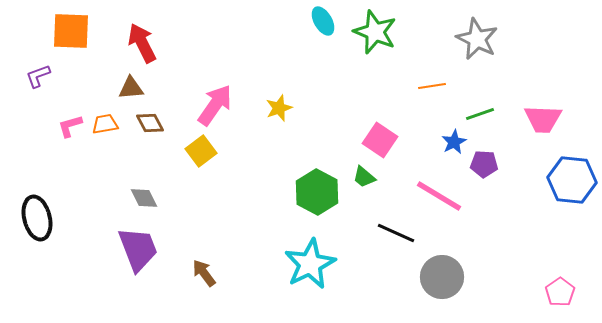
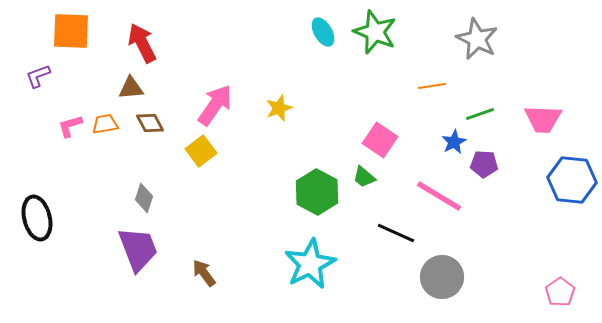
cyan ellipse: moved 11 px down
gray diamond: rotated 44 degrees clockwise
